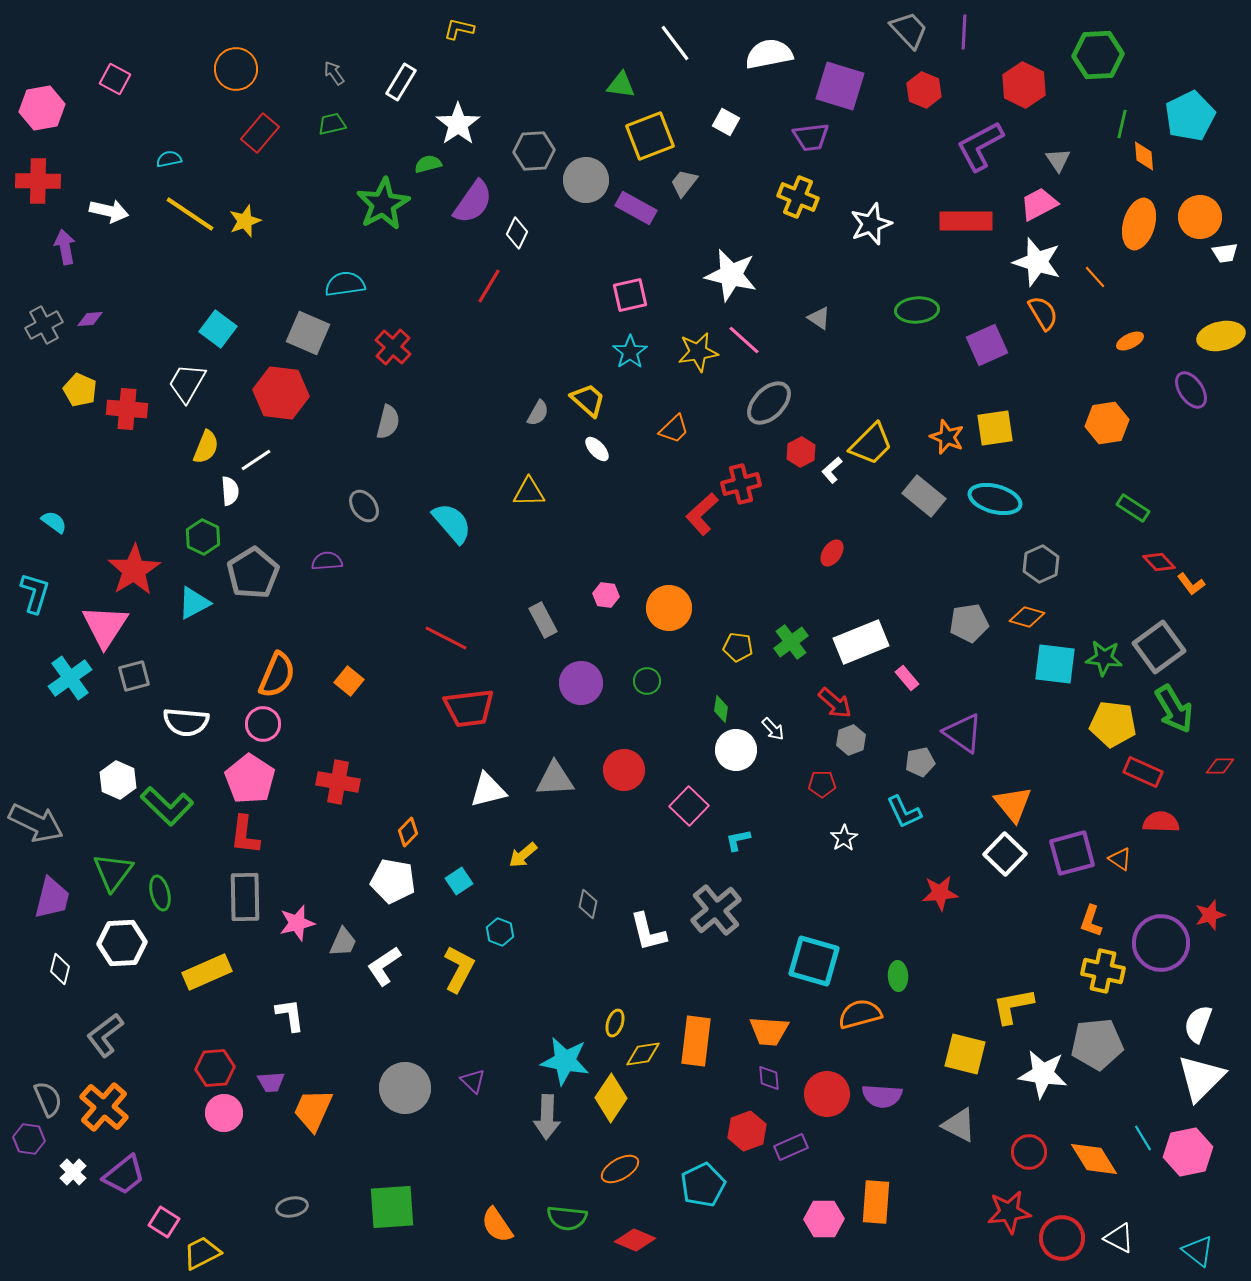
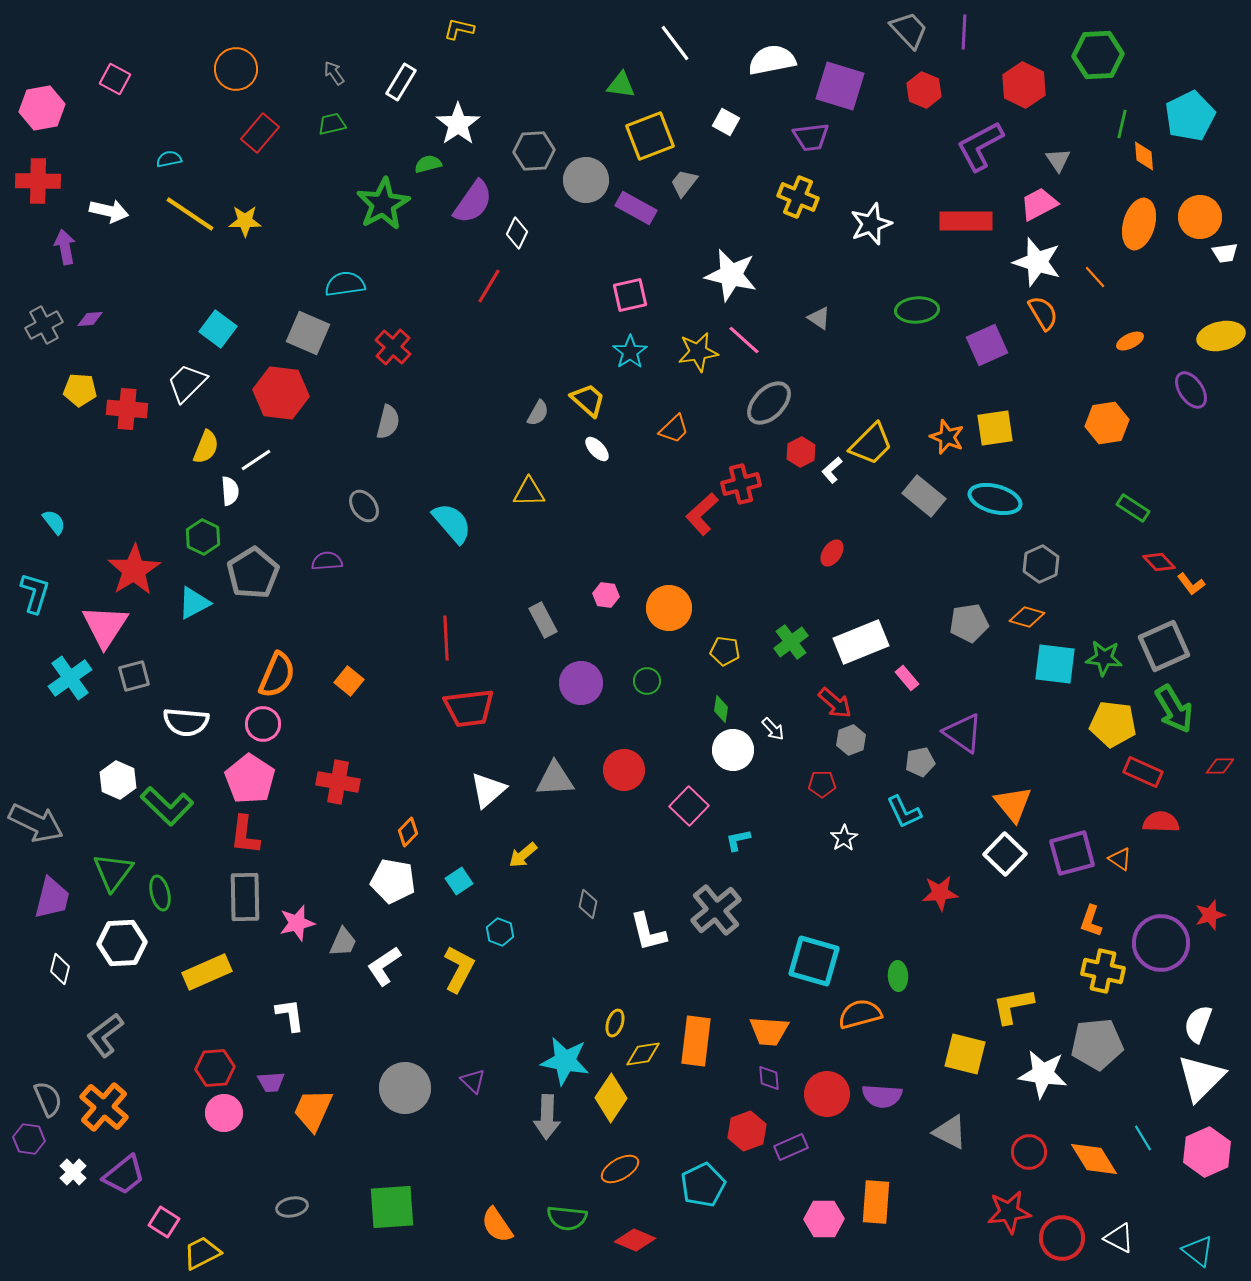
white semicircle at (769, 54): moved 3 px right, 6 px down
yellow star at (245, 221): rotated 20 degrees clockwise
white trapezoid at (187, 383): rotated 15 degrees clockwise
yellow pentagon at (80, 390): rotated 20 degrees counterclockwise
cyan semicircle at (54, 522): rotated 16 degrees clockwise
red line at (446, 638): rotated 60 degrees clockwise
yellow pentagon at (738, 647): moved 13 px left, 4 px down
gray square at (1159, 647): moved 5 px right, 1 px up; rotated 12 degrees clockwise
white circle at (736, 750): moved 3 px left
white triangle at (488, 790): rotated 27 degrees counterclockwise
gray triangle at (959, 1125): moved 9 px left, 7 px down
pink hexagon at (1188, 1152): moved 19 px right; rotated 12 degrees counterclockwise
